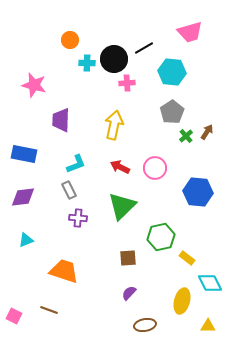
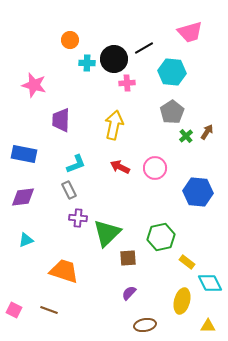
green triangle: moved 15 px left, 27 px down
yellow rectangle: moved 4 px down
pink square: moved 6 px up
